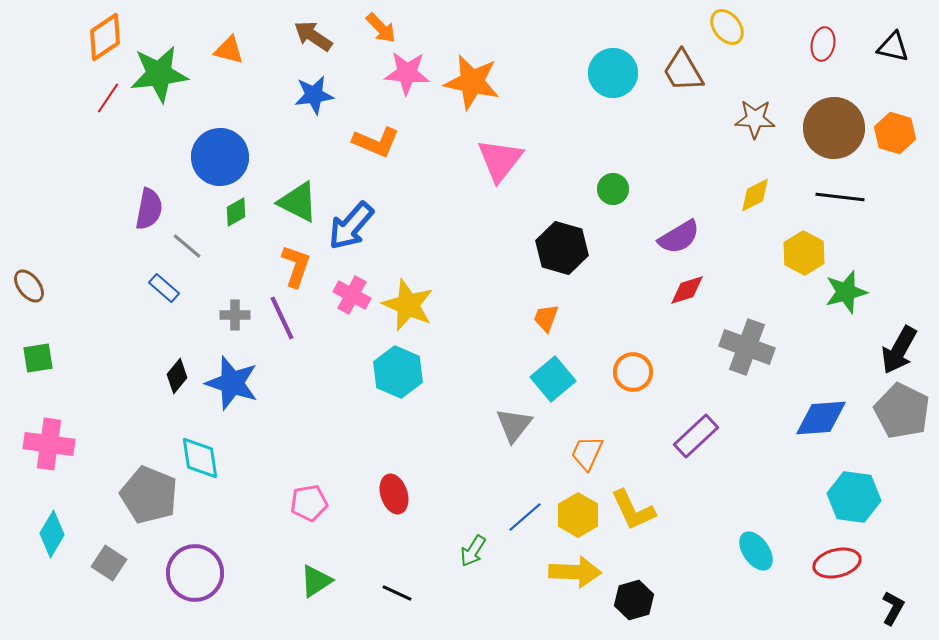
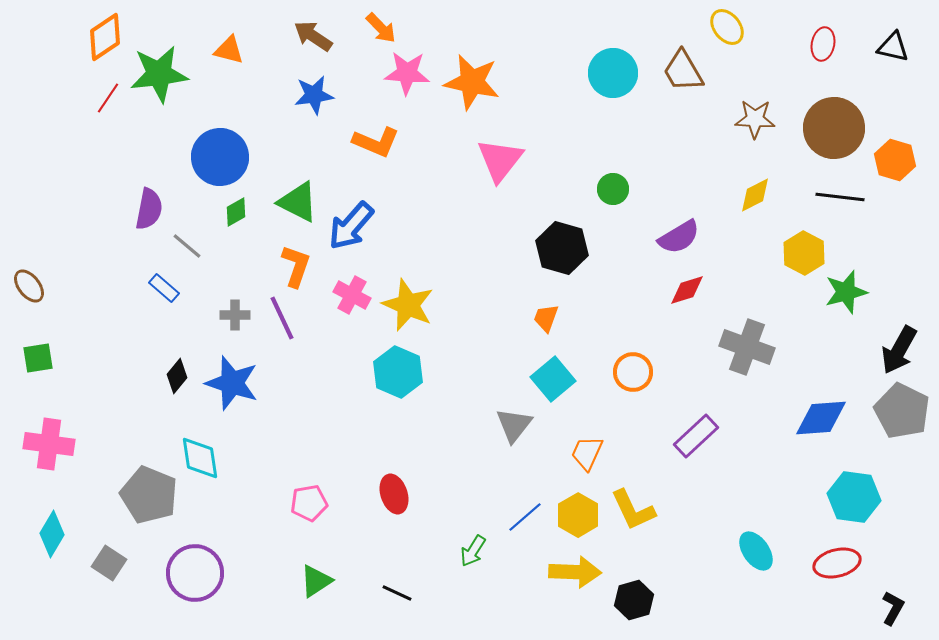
orange hexagon at (895, 133): moved 27 px down
